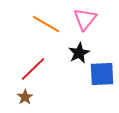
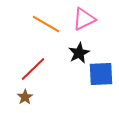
pink triangle: moved 1 px left; rotated 25 degrees clockwise
blue square: moved 1 px left
